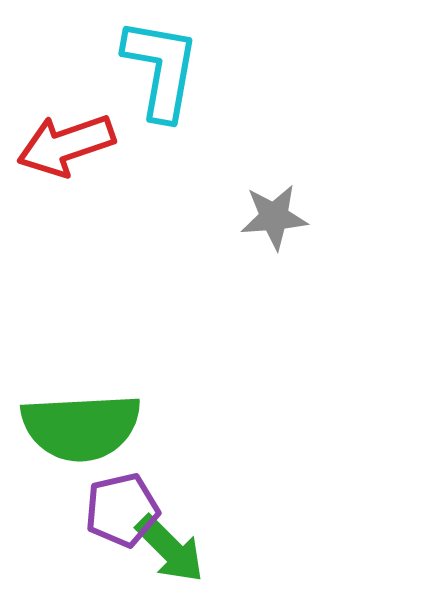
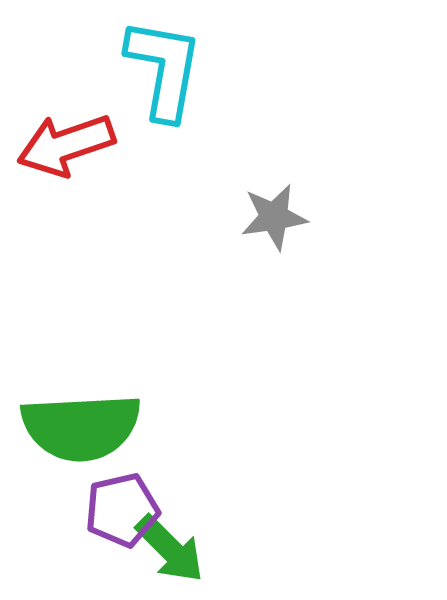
cyan L-shape: moved 3 px right
gray star: rotated 4 degrees counterclockwise
